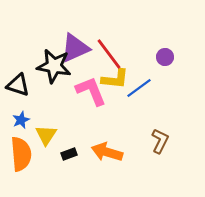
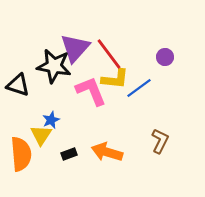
purple triangle: rotated 24 degrees counterclockwise
blue star: moved 30 px right
yellow triangle: moved 5 px left
